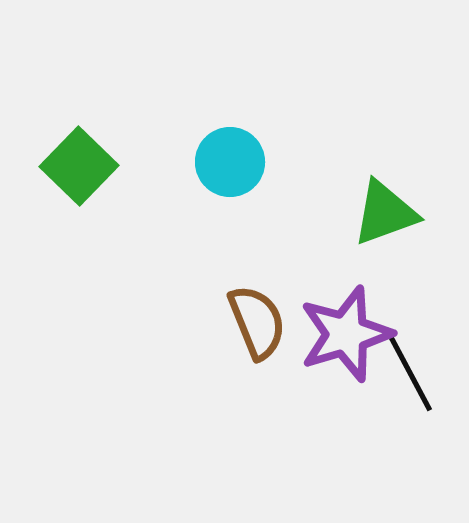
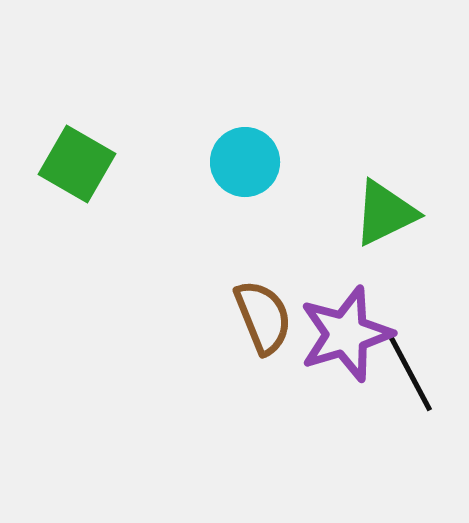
cyan circle: moved 15 px right
green square: moved 2 px left, 2 px up; rotated 14 degrees counterclockwise
green triangle: rotated 6 degrees counterclockwise
brown semicircle: moved 6 px right, 5 px up
